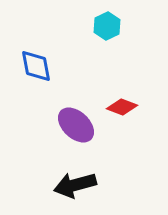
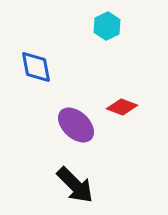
blue diamond: moved 1 px down
black arrow: rotated 120 degrees counterclockwise
